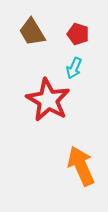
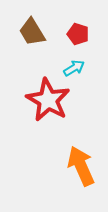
cyan arrow: rotated 145 degrees counterclockwise
